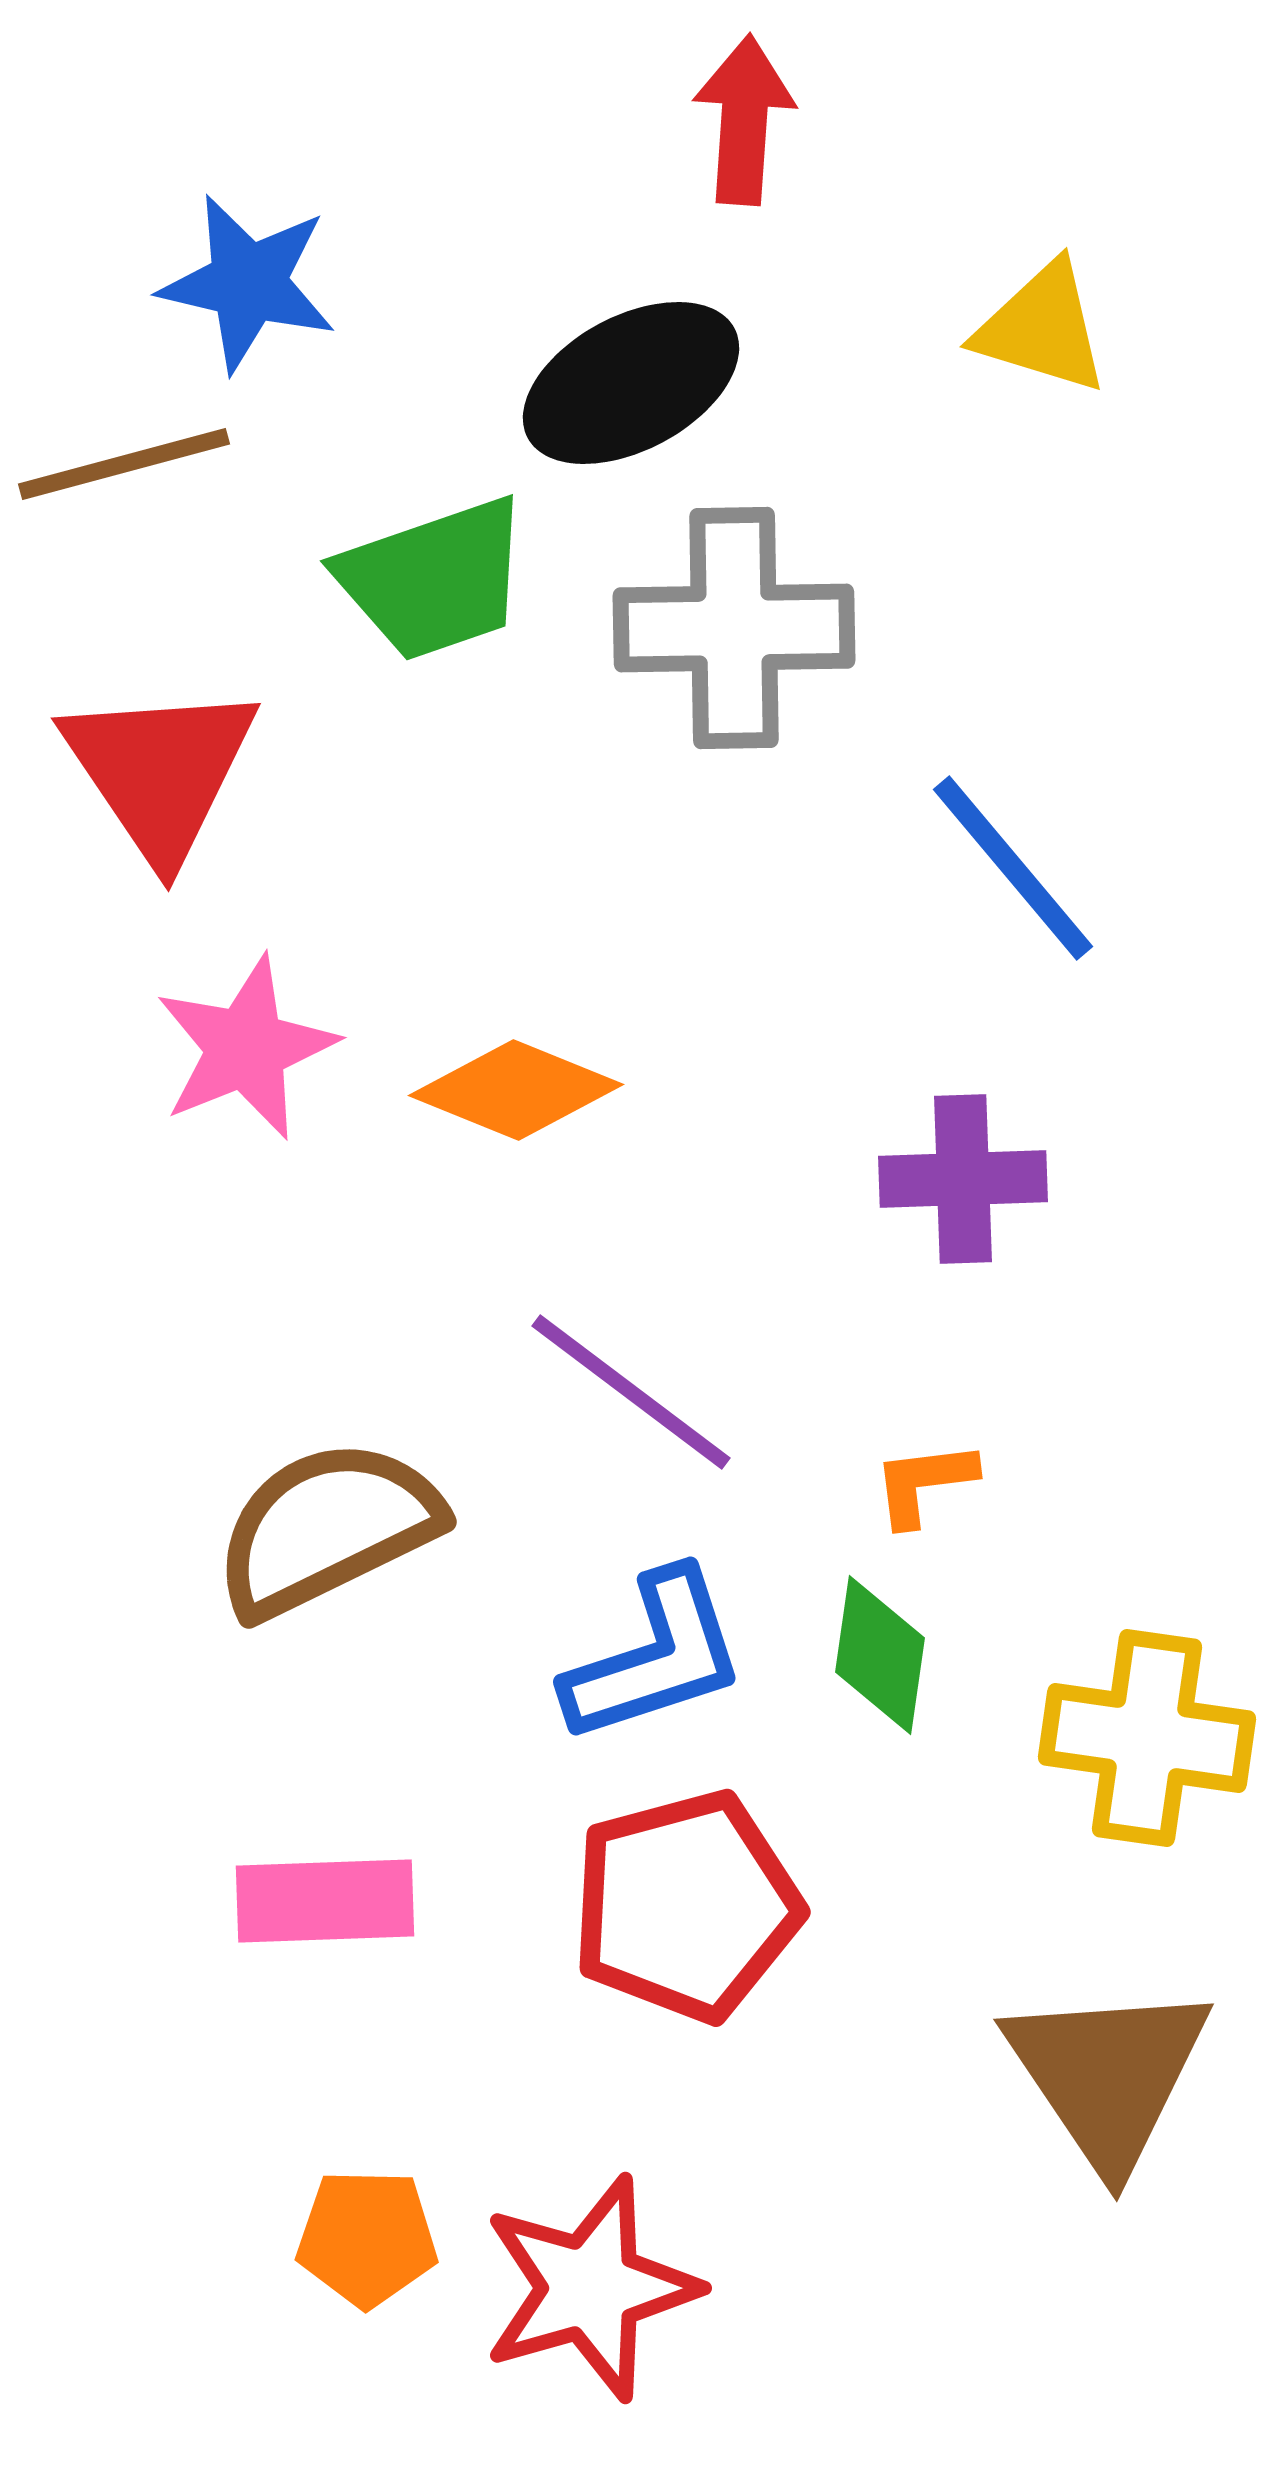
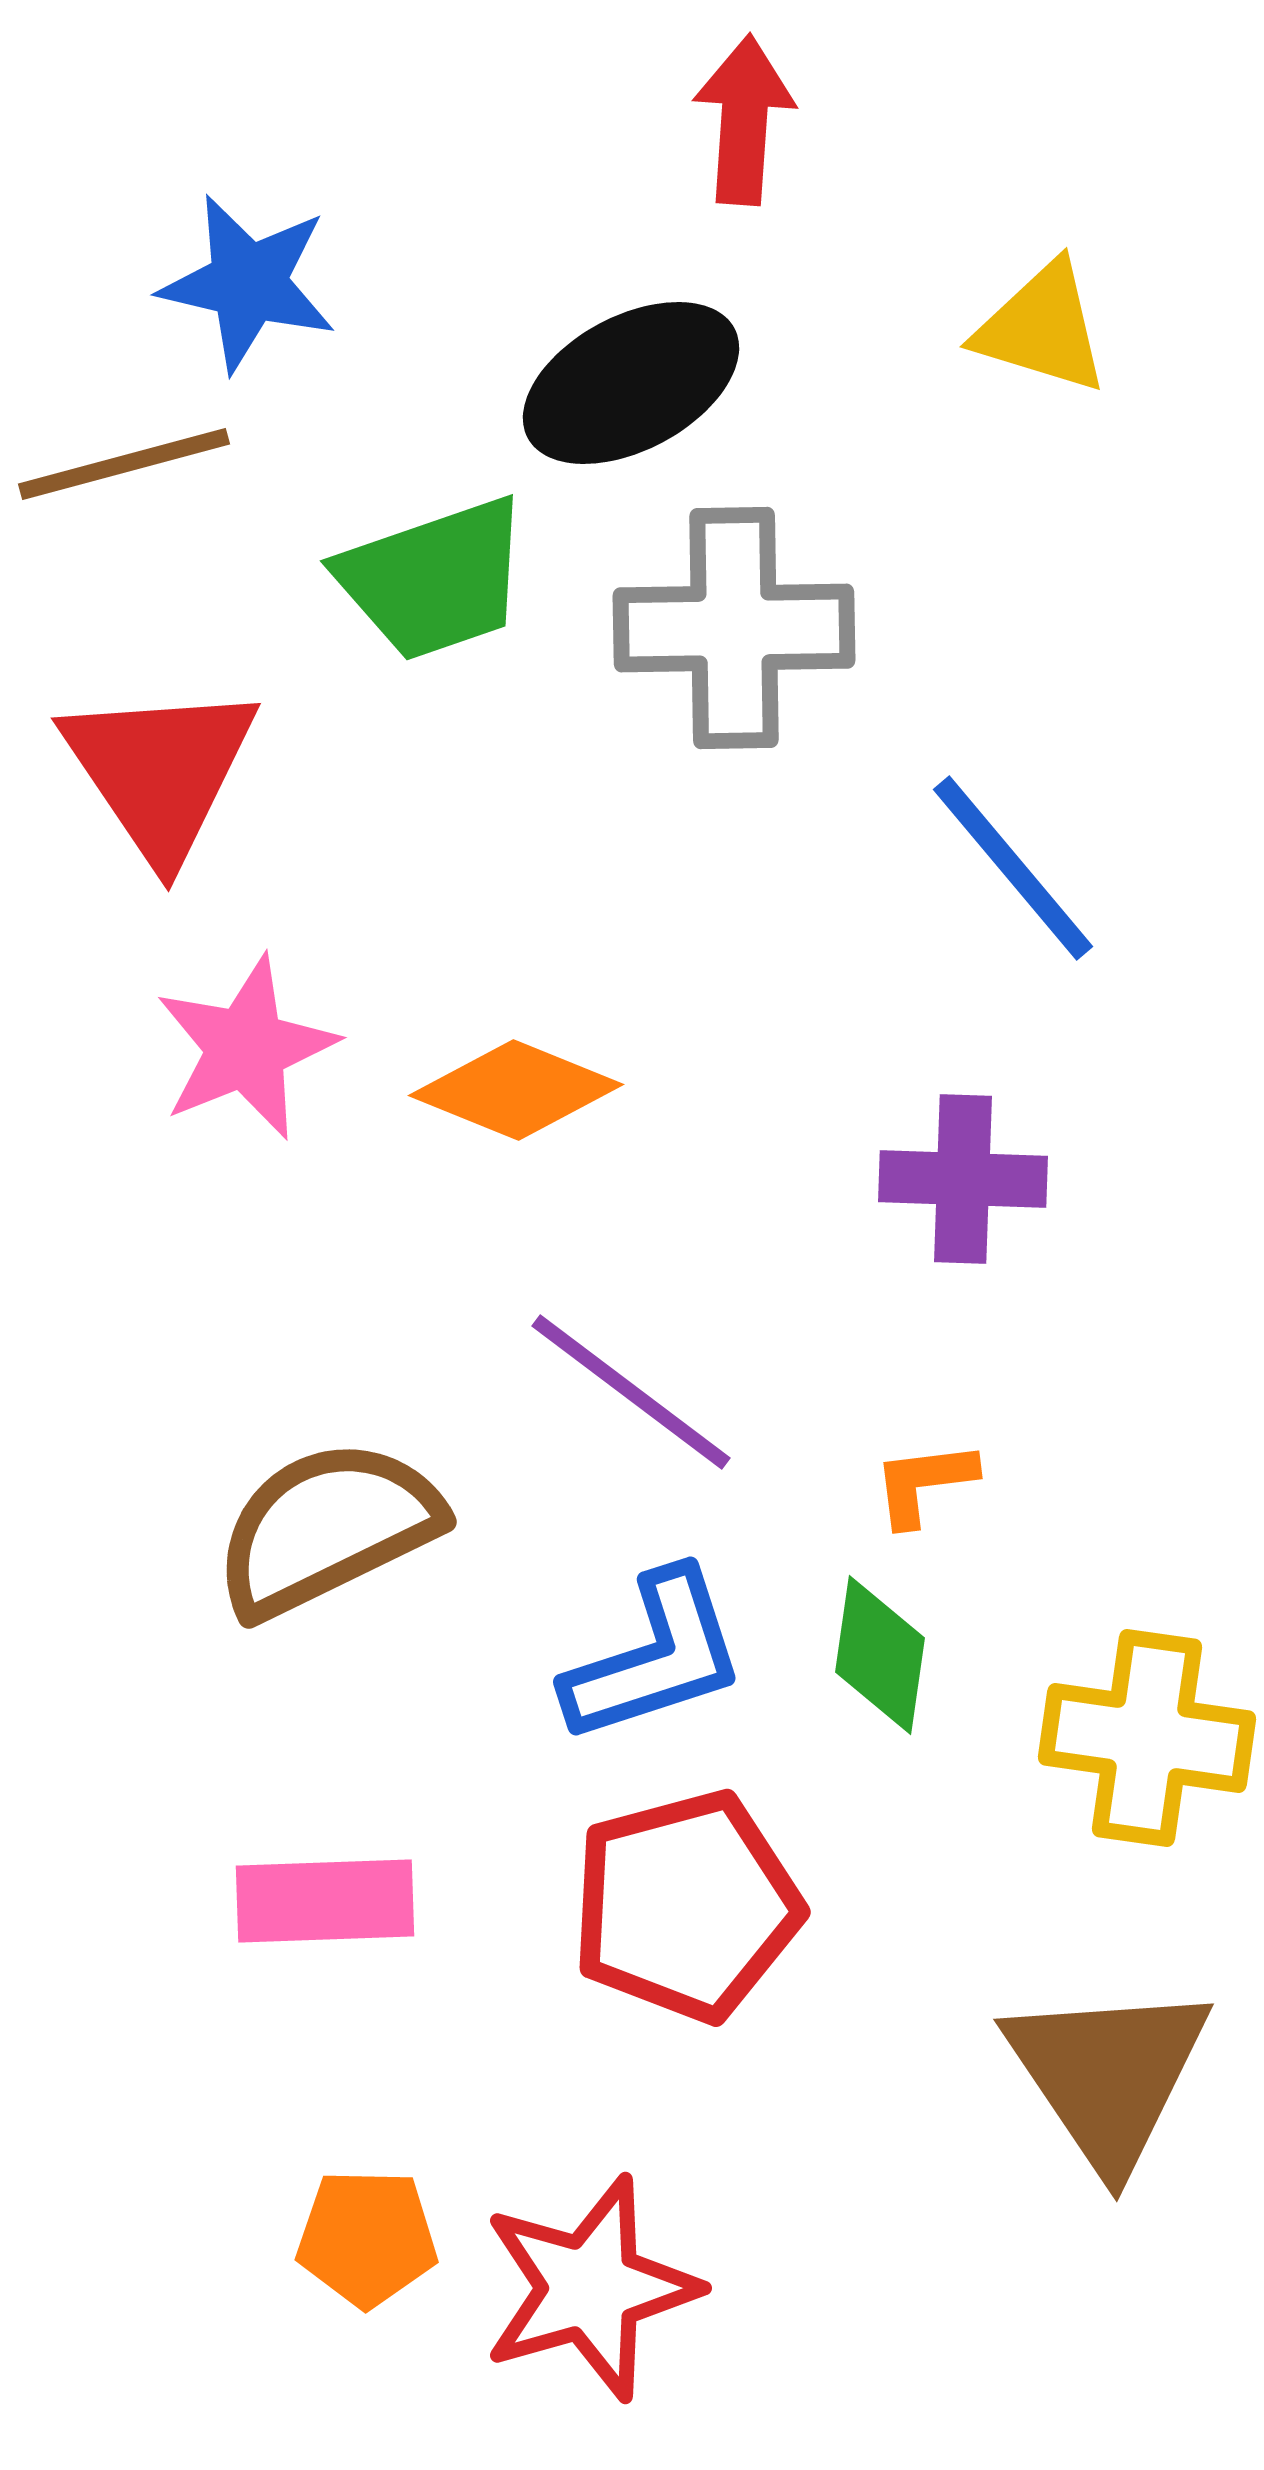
purple cross: rotated 4 degrees clockwise
